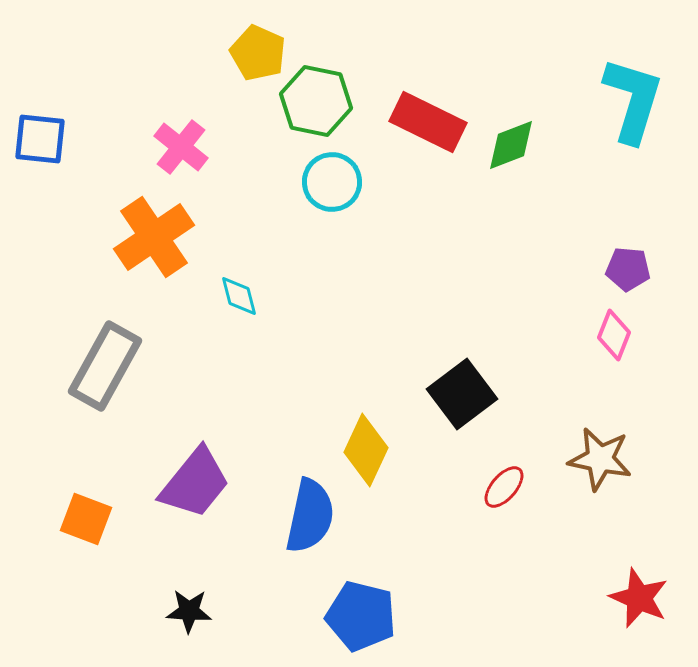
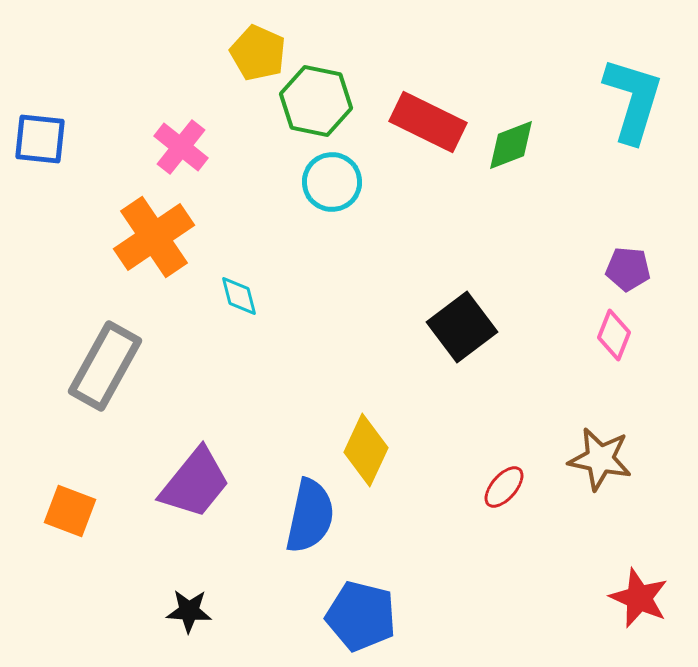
black square: moved 67 px up
orange square: moved 16 px left, 8 px up
